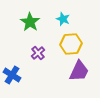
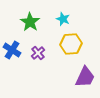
purple trapezoid: moved 6 px right, 6 px down
blue cross: moved 25 px up
